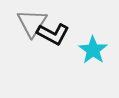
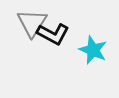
cyan star: rotated 12 degrees counterclockwise
